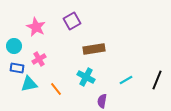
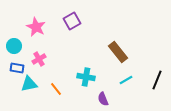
brown rectangle: moved 24 px right, 3 px down; rotated 60 degrees clockwise
cyan cross: rotated 18 degrees counterclockwise
purple semicircle: moved 1 px right, 2 px up; rotated 32 degrees counterclockwise
